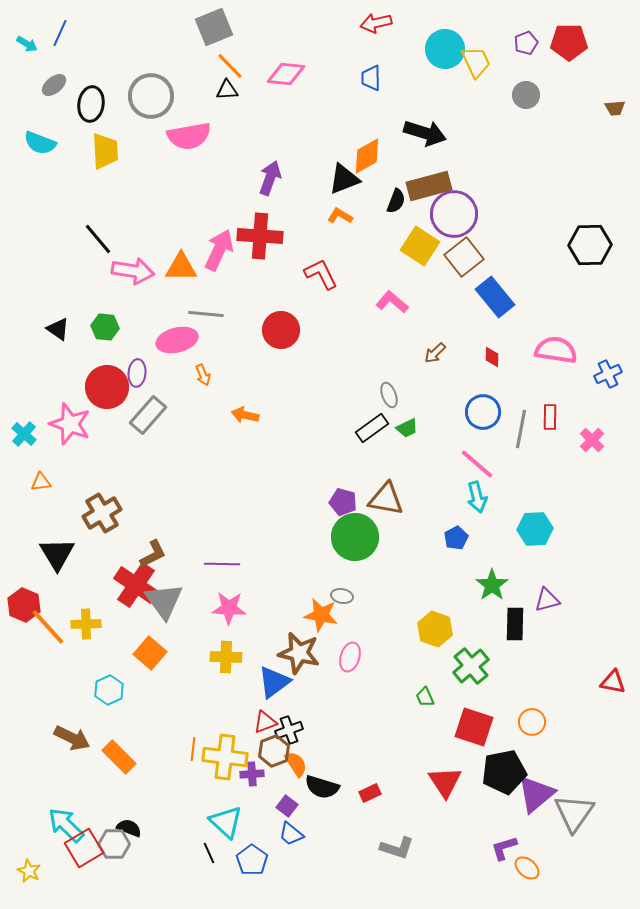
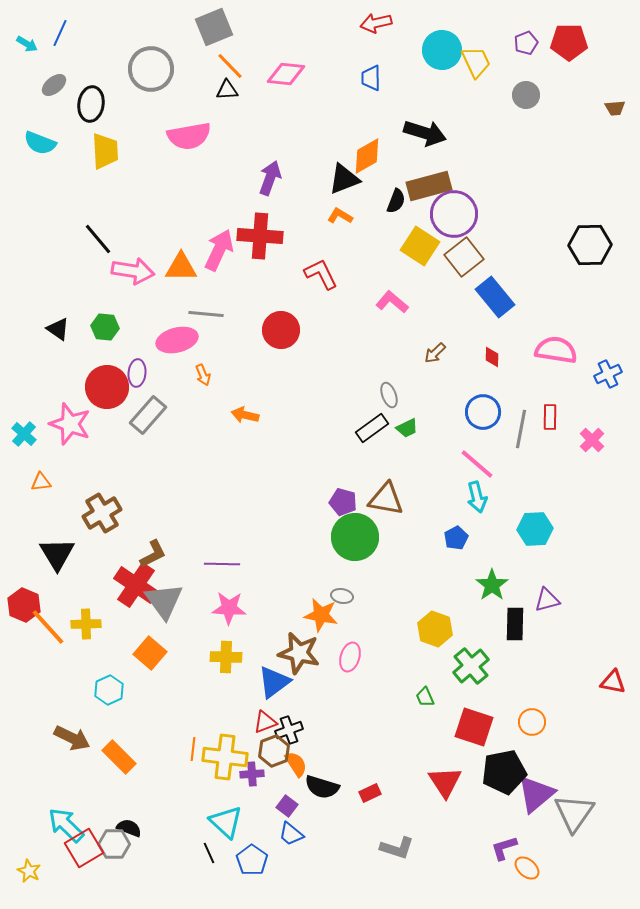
cyan circle at (445, 49): moved 3 px left, 1 px down
gray circle at (151, 96): moved 27 px up
